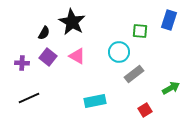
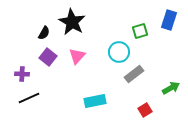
green square: rotated 21 degrees counterclockwise
pink triangle: rotated 42 degrees clockwise
purple cross: moved 11 px down
